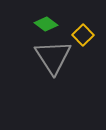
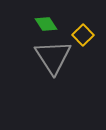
green diamond: rotated 20 degrees clockwise
